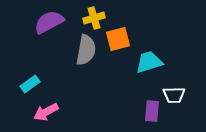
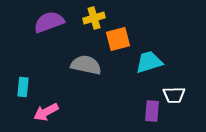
purple semicircle: rotated 8 degrees clockwise
gray semicircle: moved 15 px down; rotated 88 degrees counterclockwise
cyan rectangle: moved 7 px left, 3 px down; rotated 48 degrees counterclockwise
